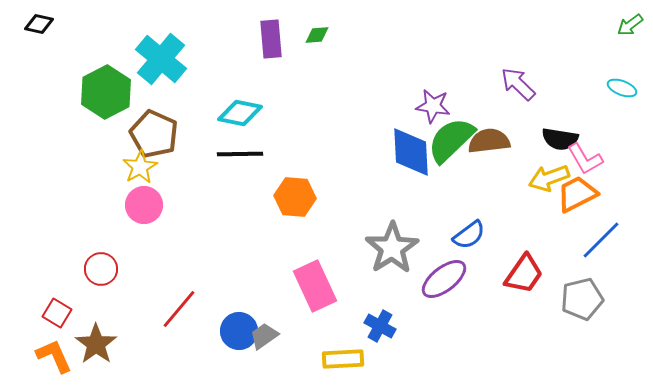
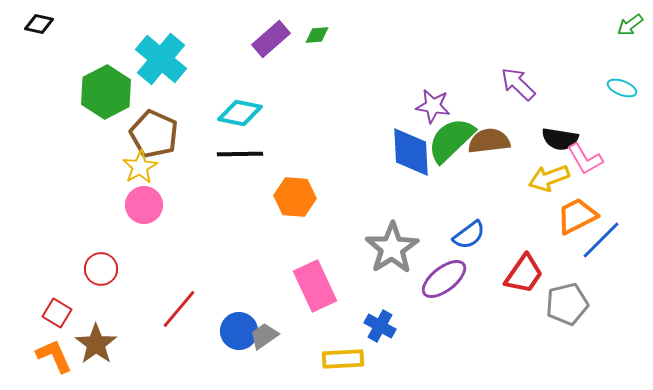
purple rectangle: rotated 54 degrees clockwise
orange trapezoid: moved 22 px down
gray pentagon: moved 15 px left, 5 px down
